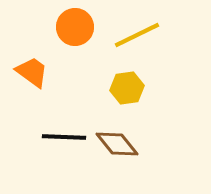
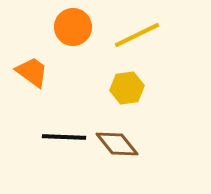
orange circle: moved 2 px left
